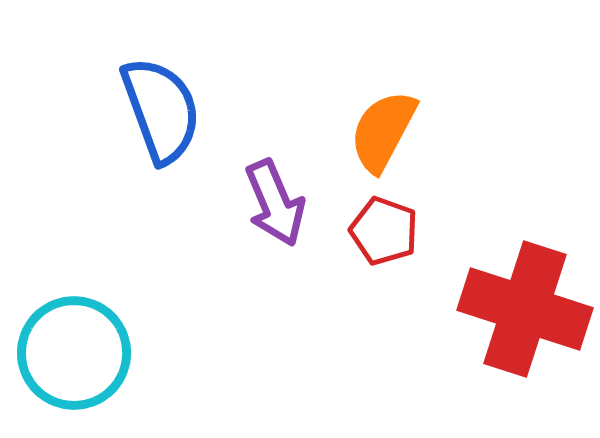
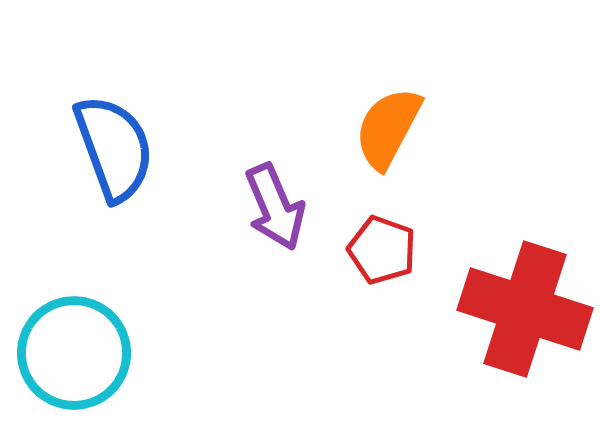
blue semicircle: moved 47 px left, 38 px down
orange semicircle: moved 5 px right, 3 px up
purple arrow: moved 4 px down
red pentagon: moved 2 px left, 19 px down
